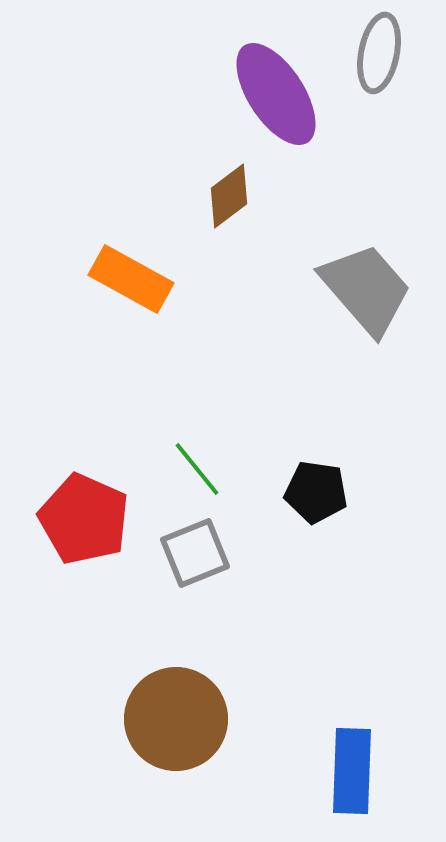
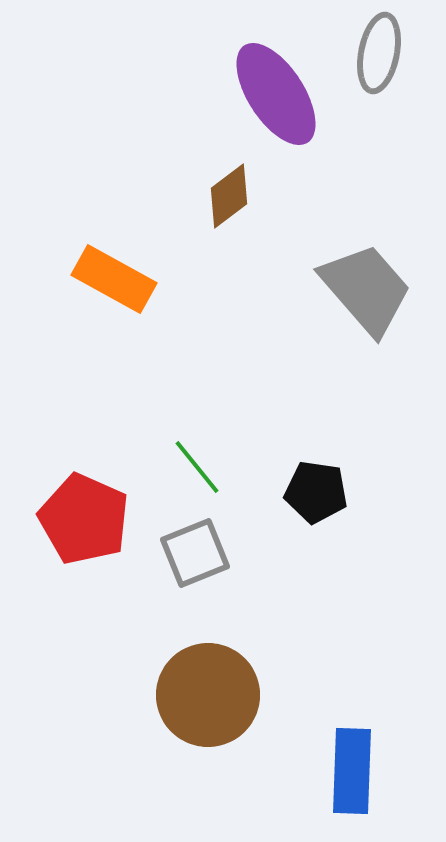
orange rectangle: moved 17 px left
green line: moved 2 px up
brown circle: moved 32 px right, 24 px up
